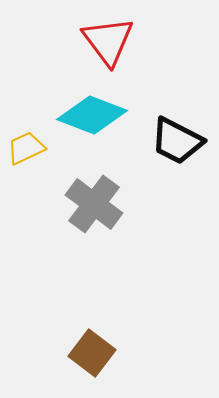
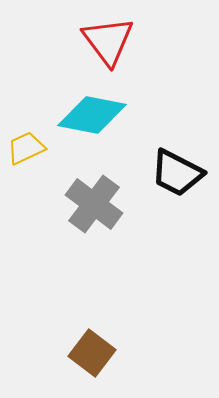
cyan diamond: rotated 10 degrees counterclockwise
black trapezoid: moved 32 px down
